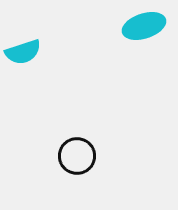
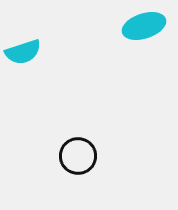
black circle: moved 1 px right
